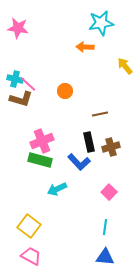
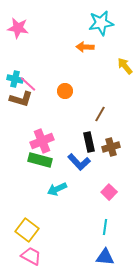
brown line: rotated 49 degrees counterclockwise
yellow square: moved 2 px left, 4 px down
